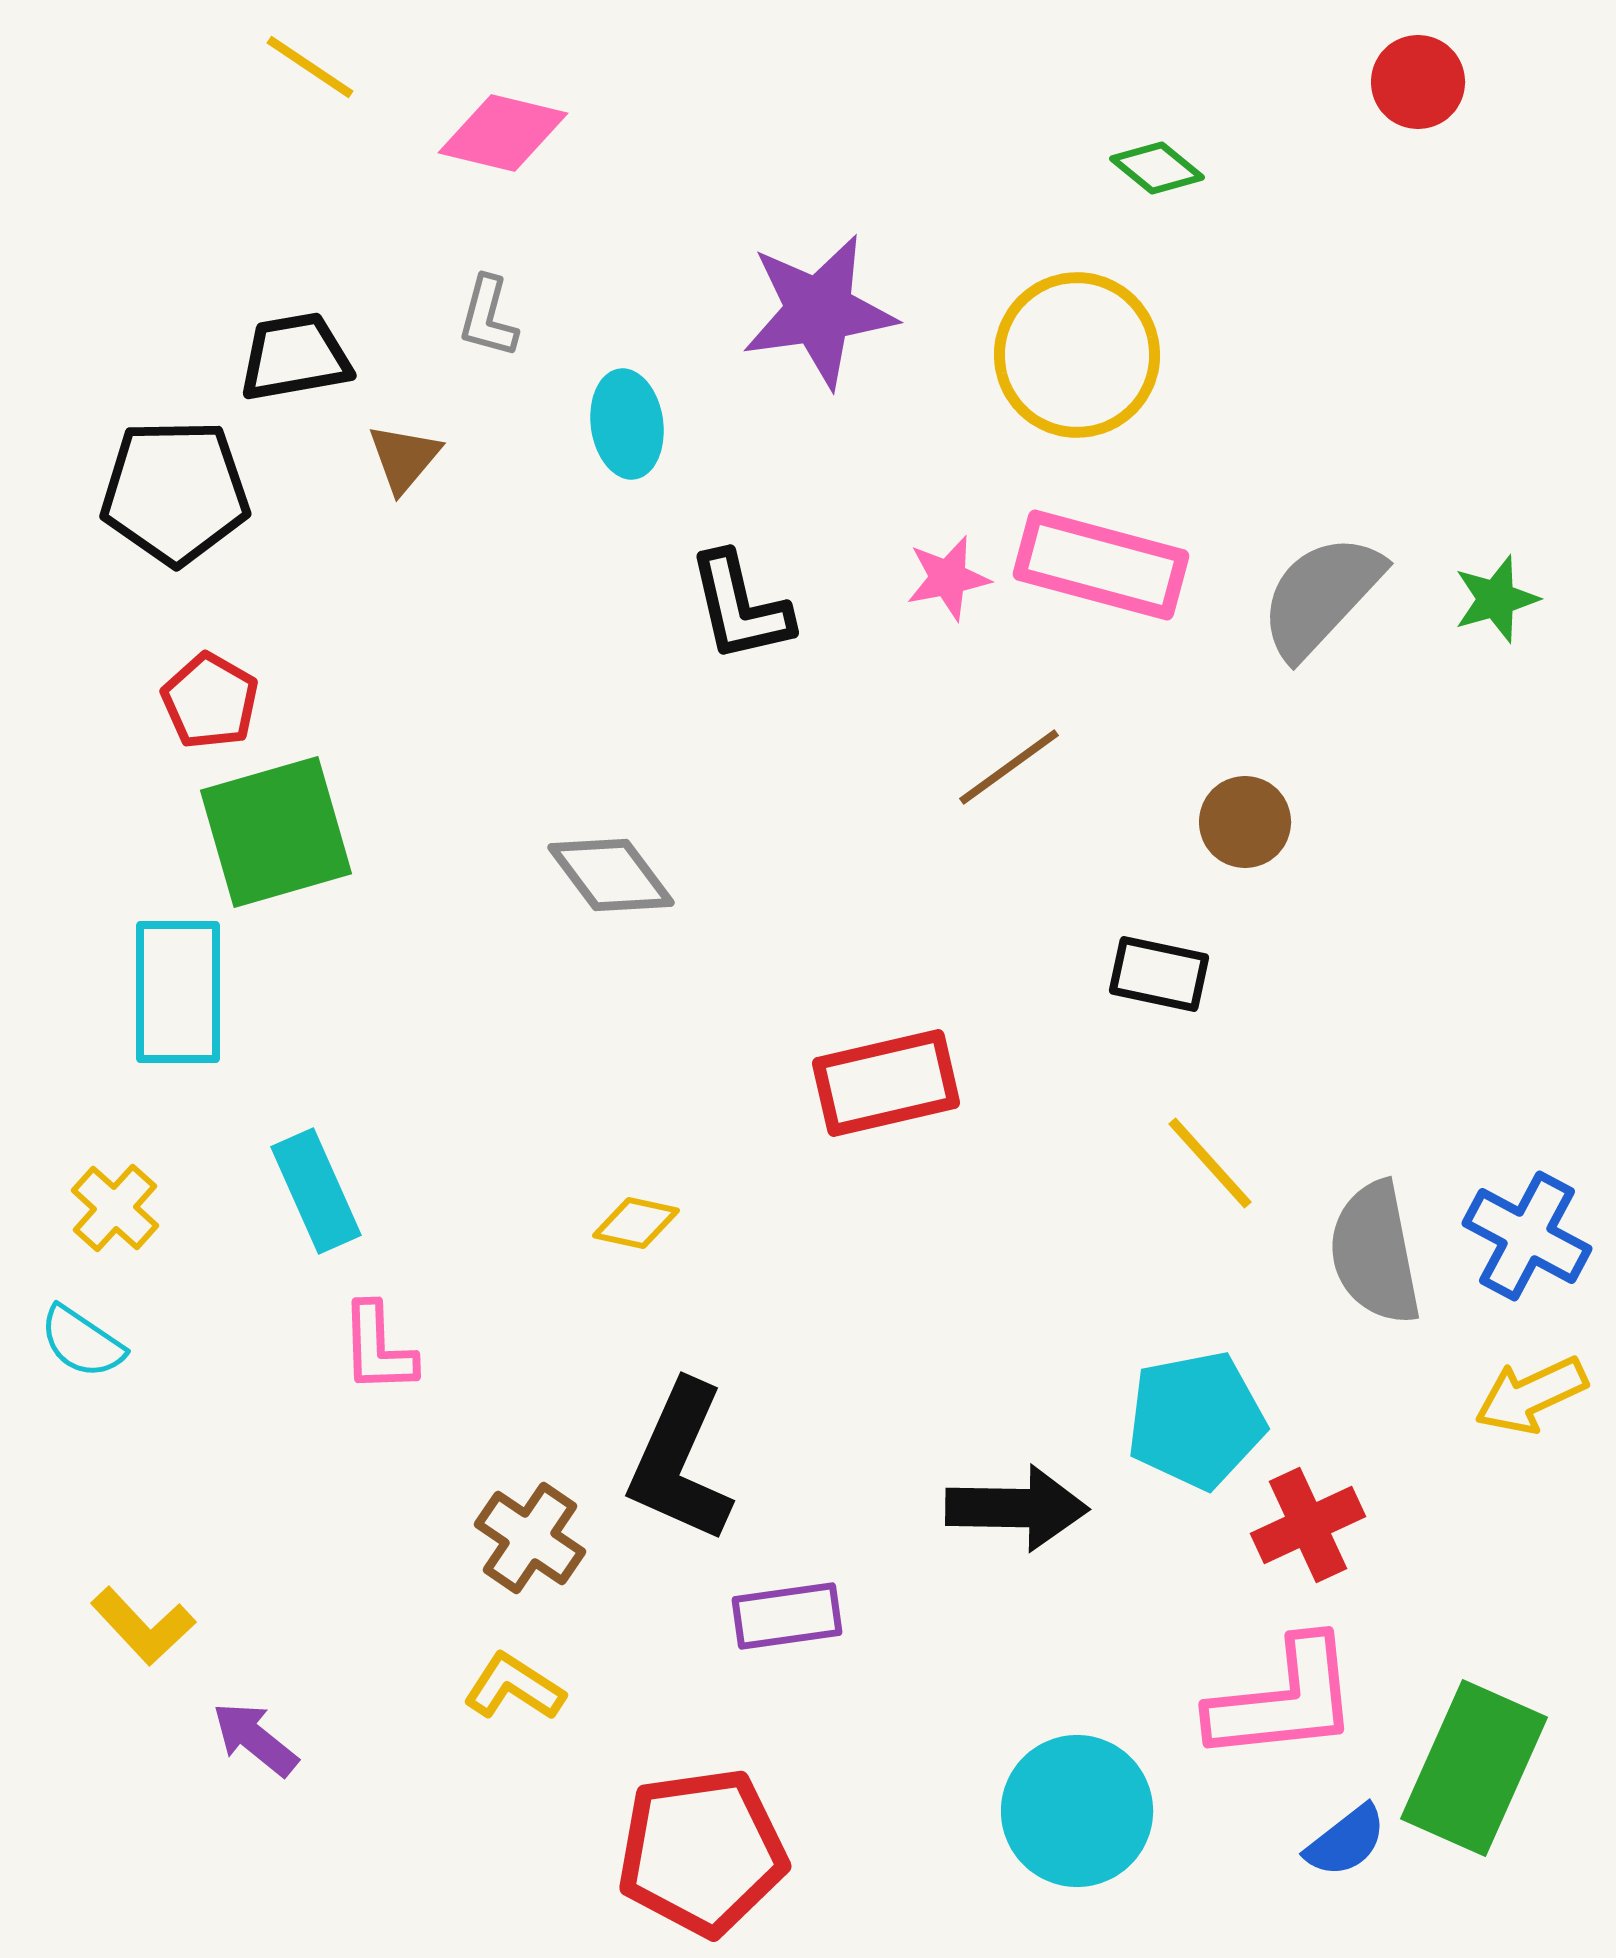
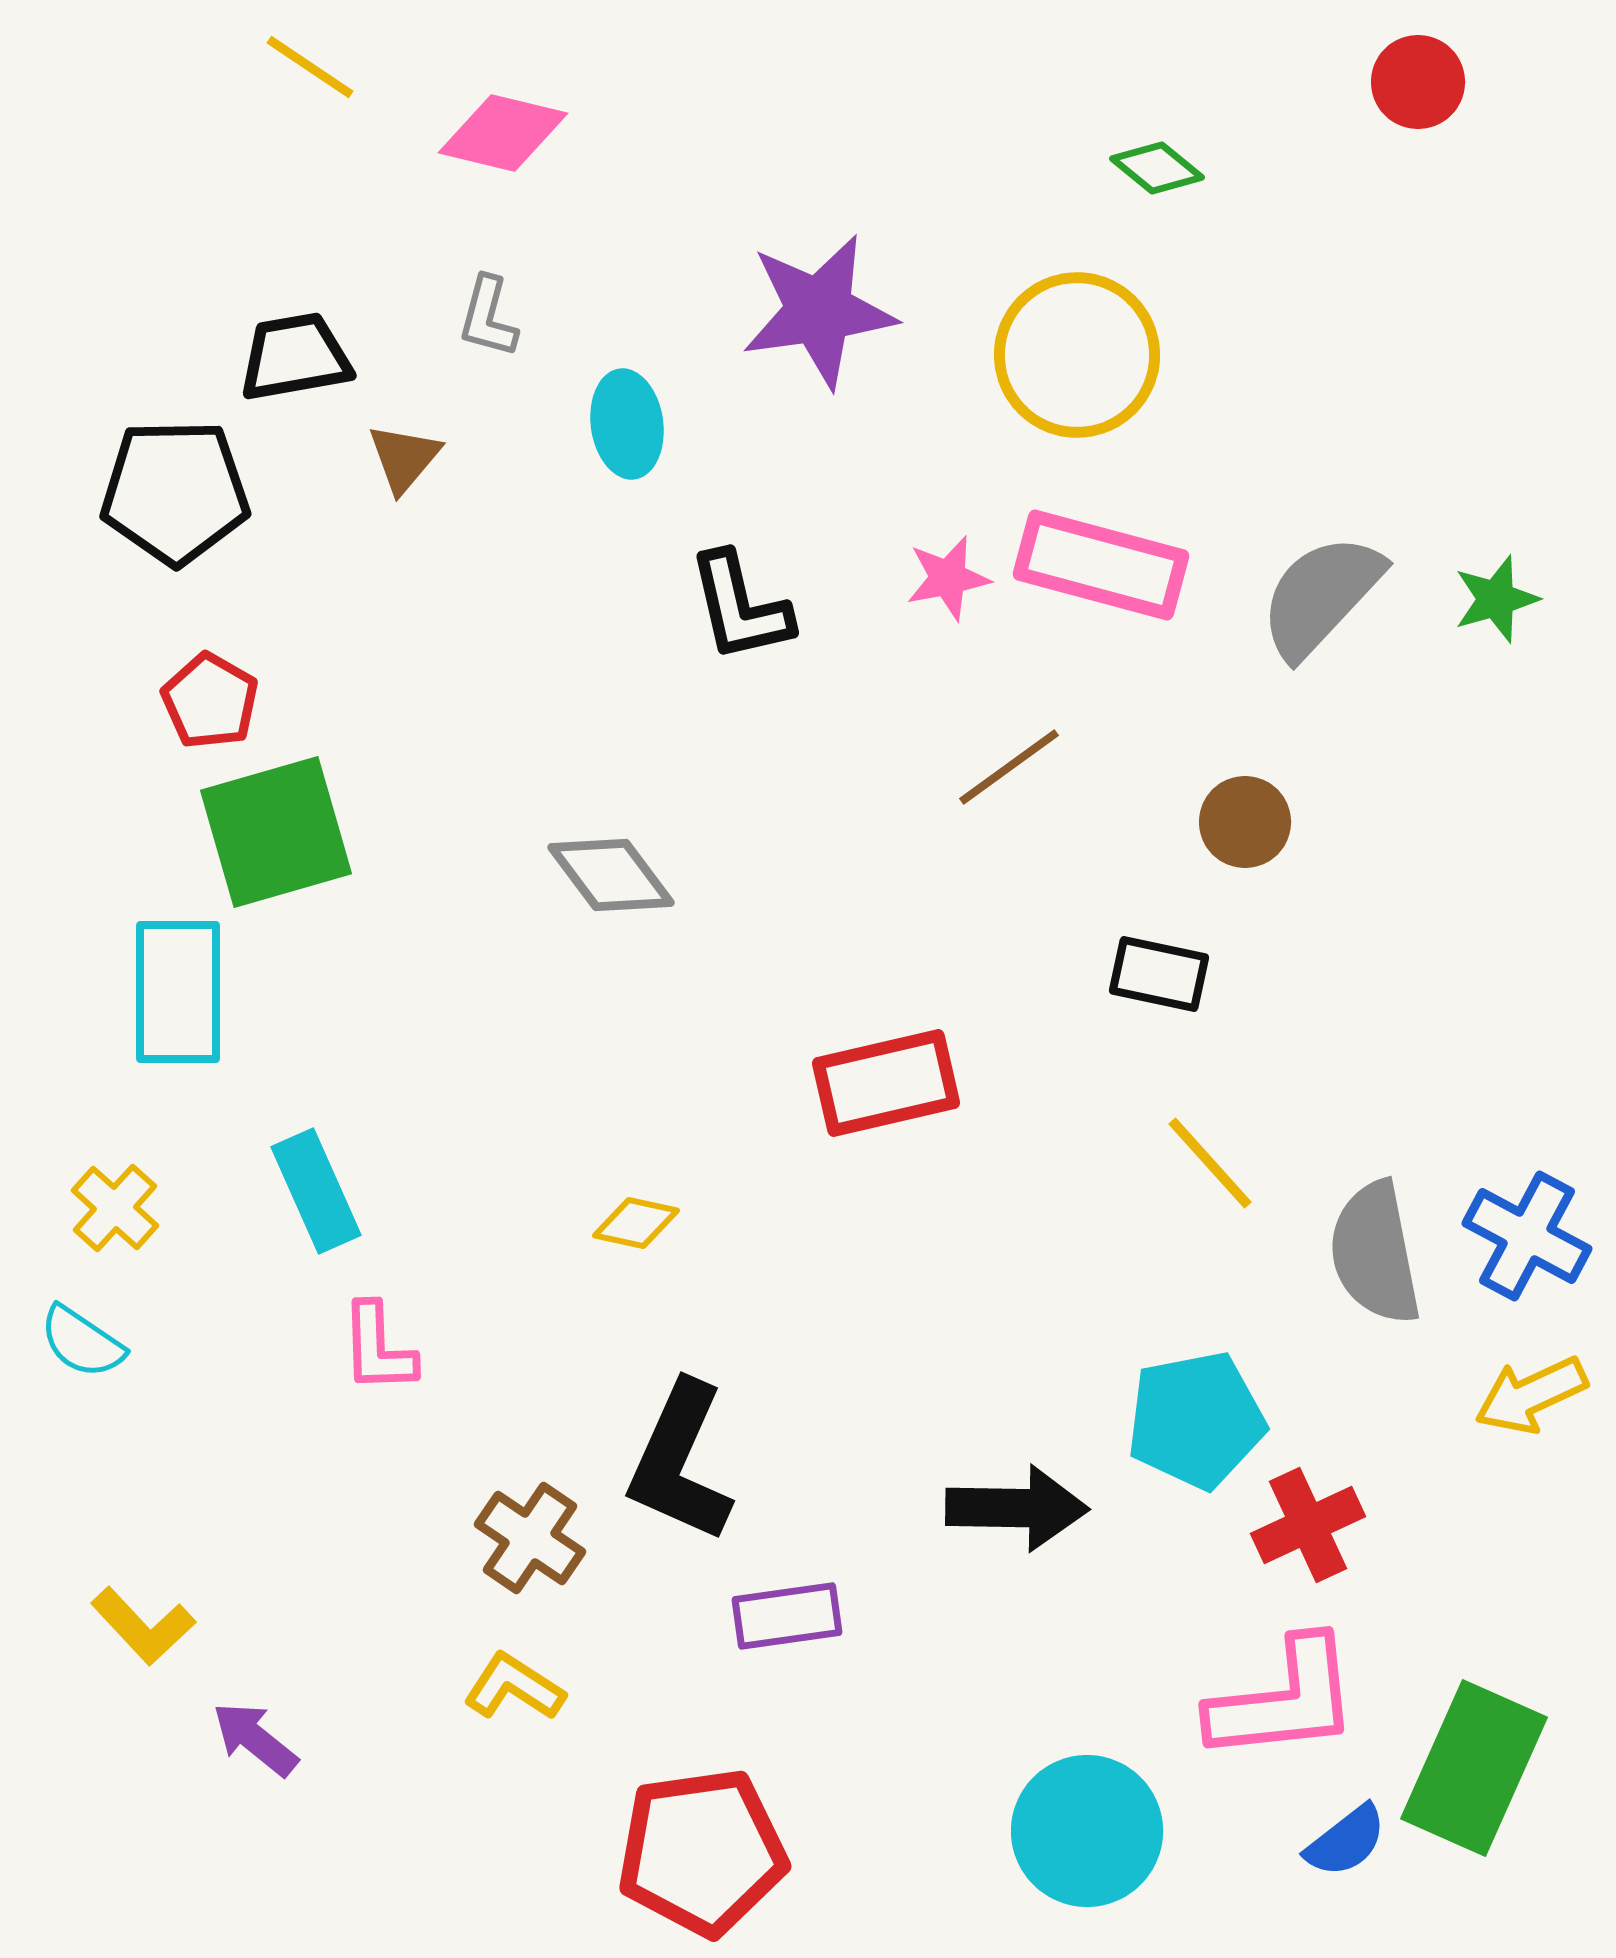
cyan circle at (1077, 1811): moved 10 px right, 20 px down
